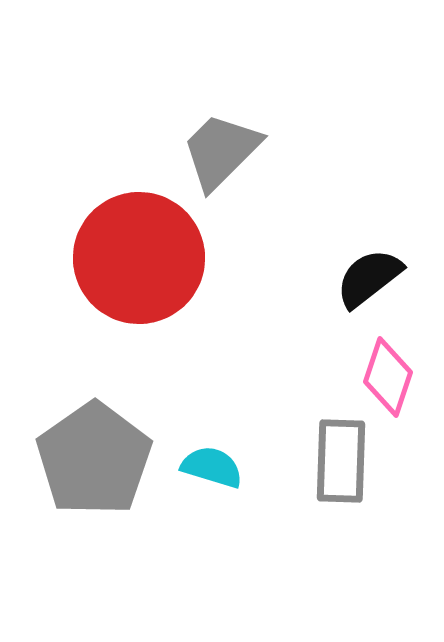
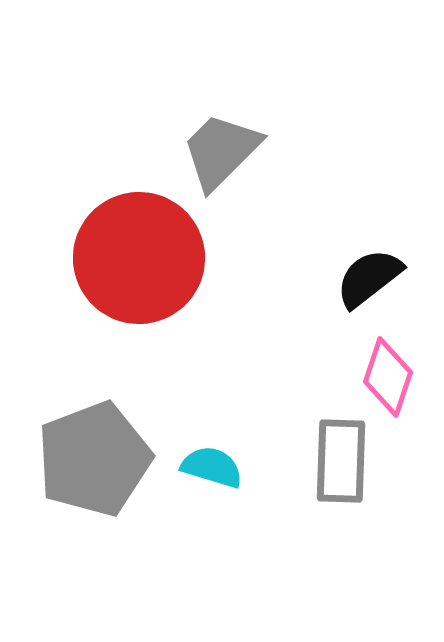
gray pentagon: rotated 14 degrees clockwise
